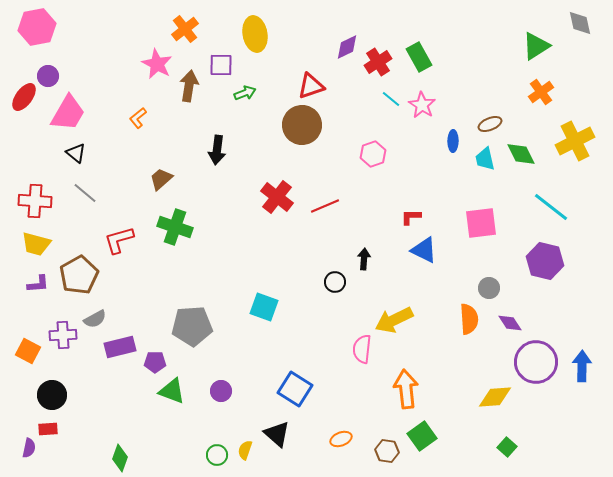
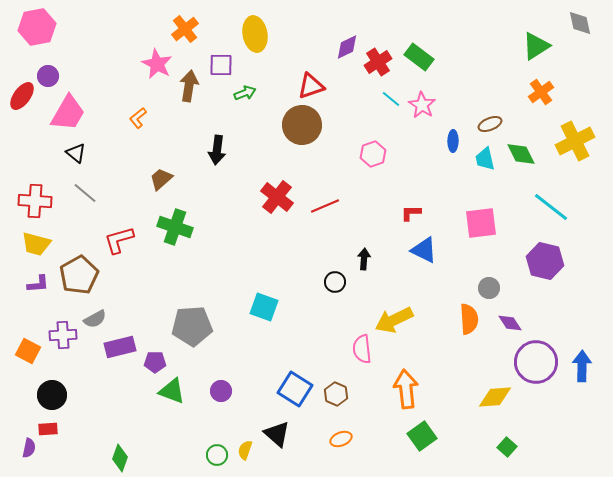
green rectangle at (419, 57): rotated 24 degrees counterclockwise
red ellipse at (24, 97): moved 2 px left, 1 px up
red L-shape at (411, 217): moved 4 px up
pink semicircle at (362, 349): rotated 12 degrees counterclockwise
brown hexagon at (387, 451): moved 51 px left, 57 px up; rotated 15 degrees clockwise
